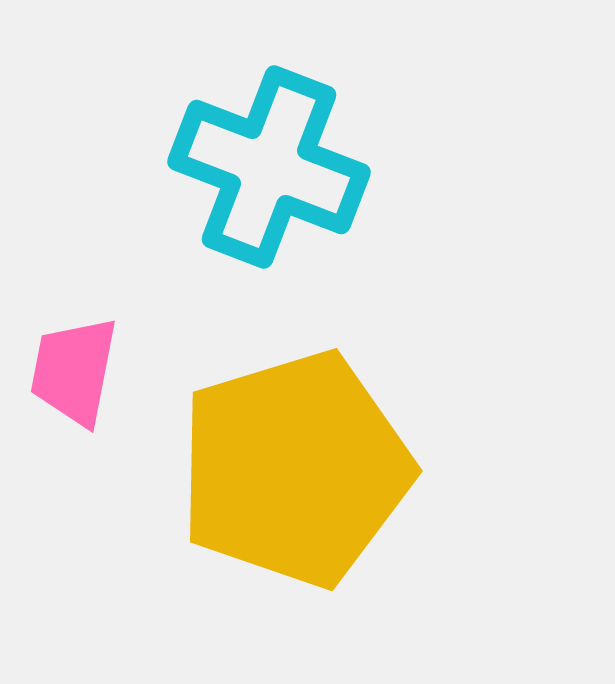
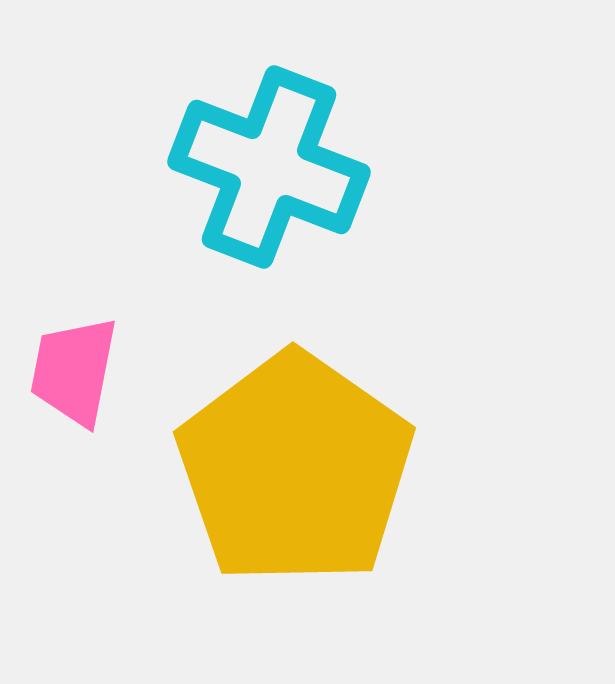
yellow pentagon: rotated 20 degrees counterclockwise
